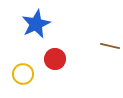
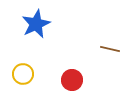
brown line: moved 3 px down
red circle: moved 17 px right, 21 px down
